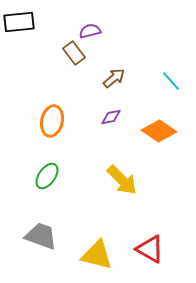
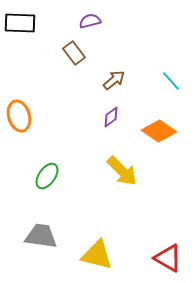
black rectangle: moved 1 px right, 1 px down; rotated 8 degrees clockwise
purple semicircle: moved 10 px up
brown arrow: moved 2 px down
purple diamond: rotated 25 degrees counterclockwise
orange ellipse: moved 33 px left, 5 px up; rotated 28 degrees counterclockwise
yellow arrow: moved 9 px up
gray trapezoid: rotated 12 degrees counterclockwise
red triangle: moved 18 px right, 9 px down
